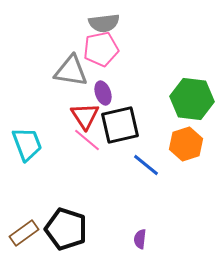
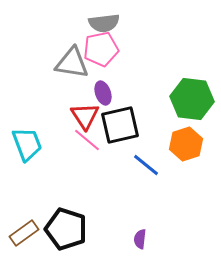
gray triangle: moved 1 px right, 8 px up
